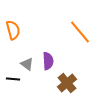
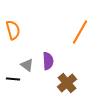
orange line: rotated 70 degrees clockwise
gray triangle: moved 1 px down
